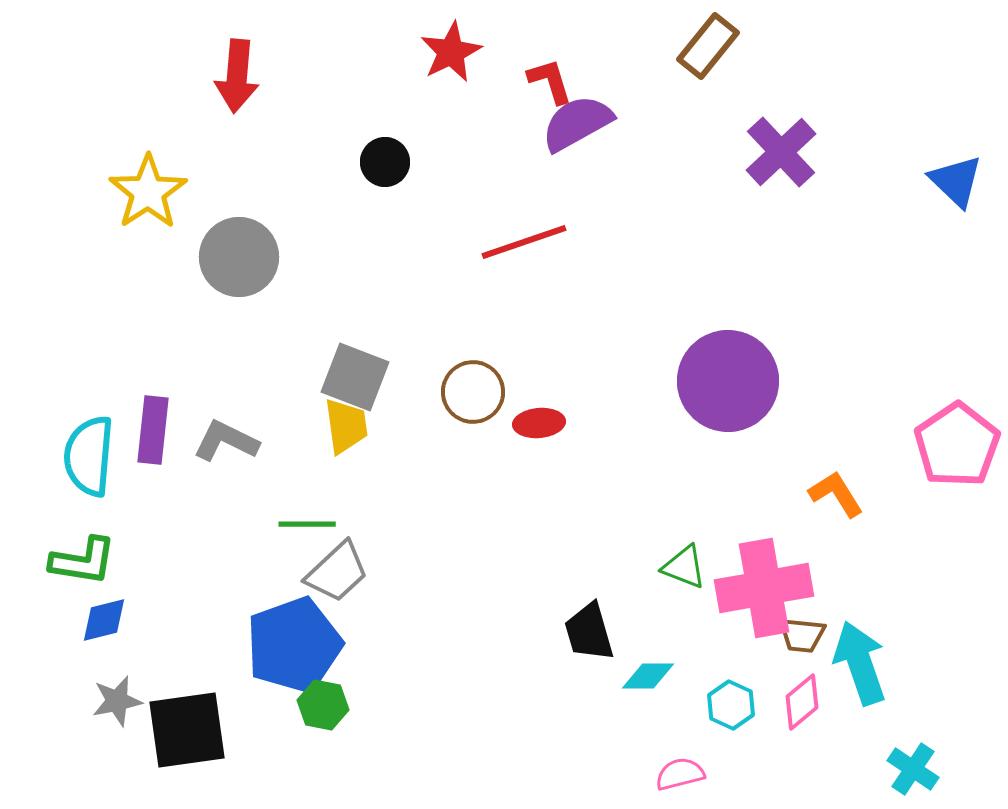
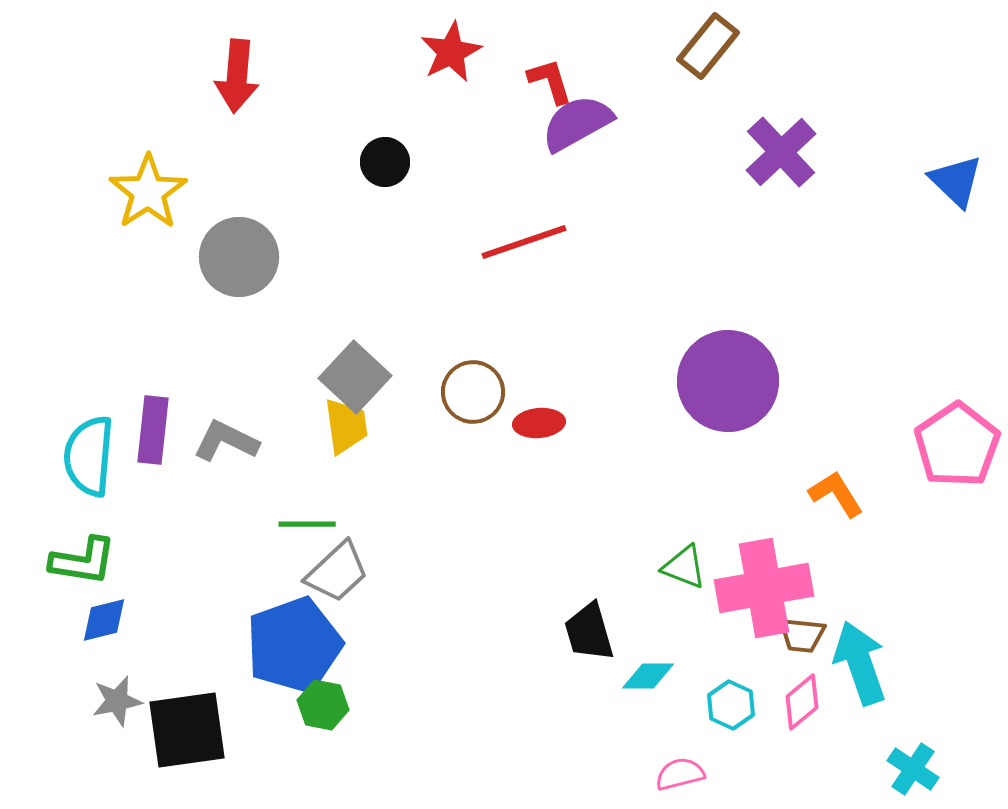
gray square: rotated 22 degrees clockwise
